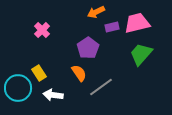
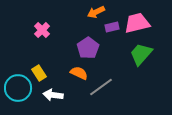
orange semicircle: rotated 30 degrees counterclockwise
